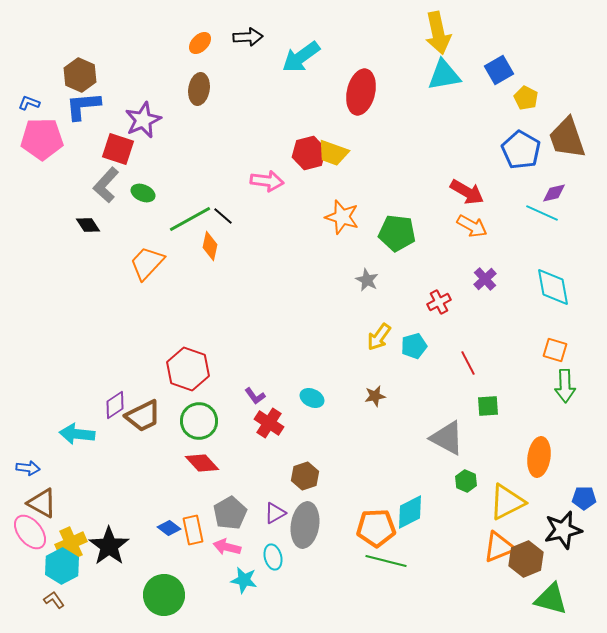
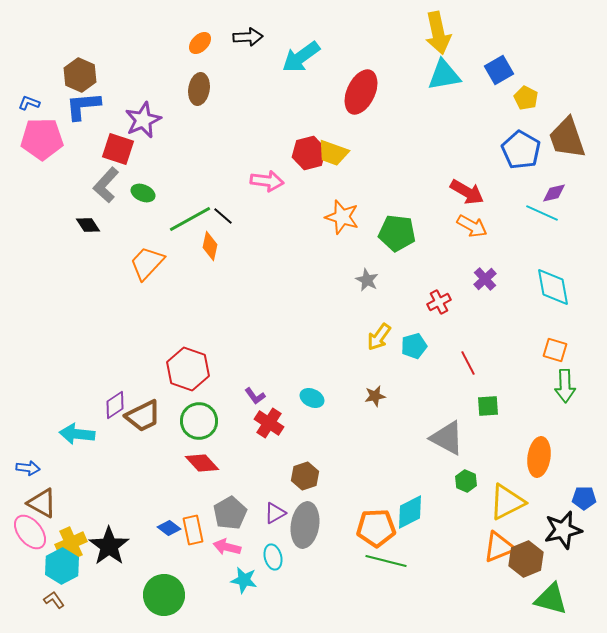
red ellipse at (361, 92): rotated 12 degrees clockwise
